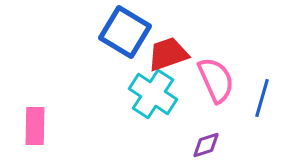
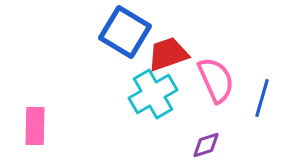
cyan cross: rotated 27 degrees clockwise
